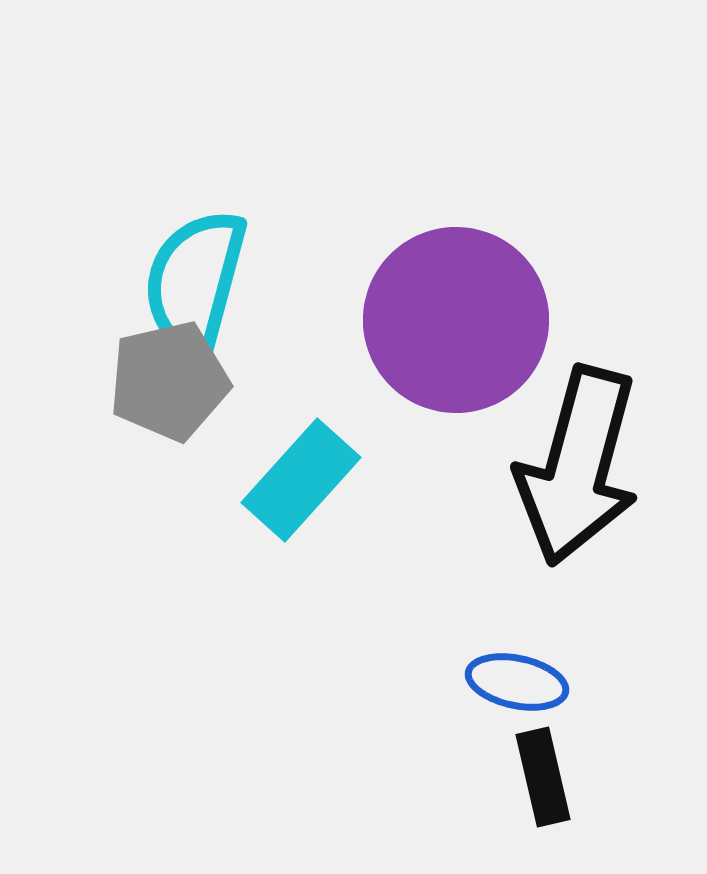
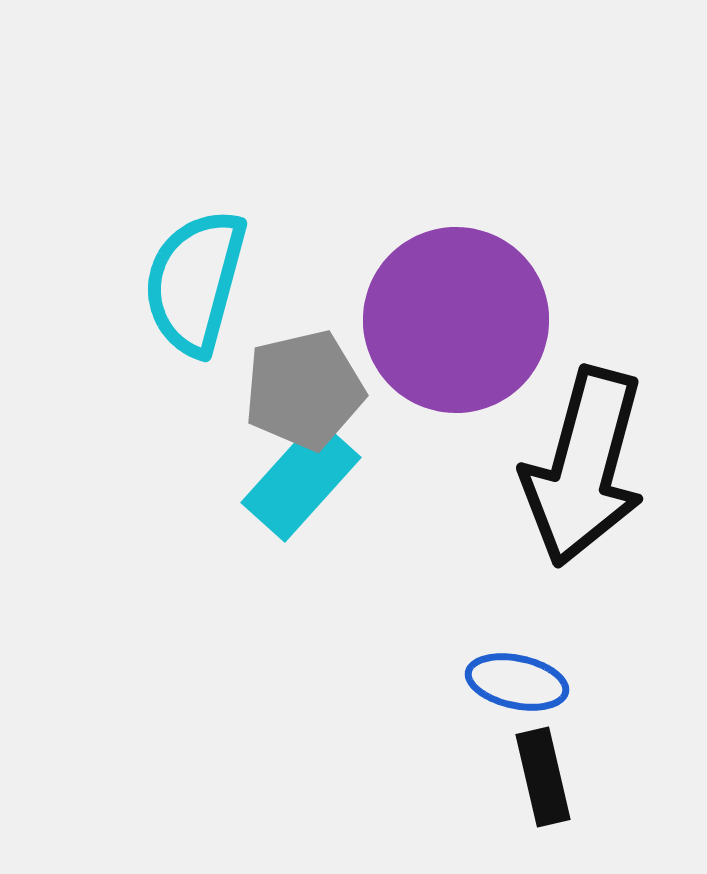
gray pentagon: moved 135 px right, 9 px down
black arrow: moved 6 px right, 1 px down
